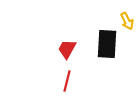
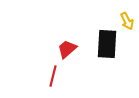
red trapezoid: rotated 20 degrees clockwise
red line: moved 14 px left, 5 px up
